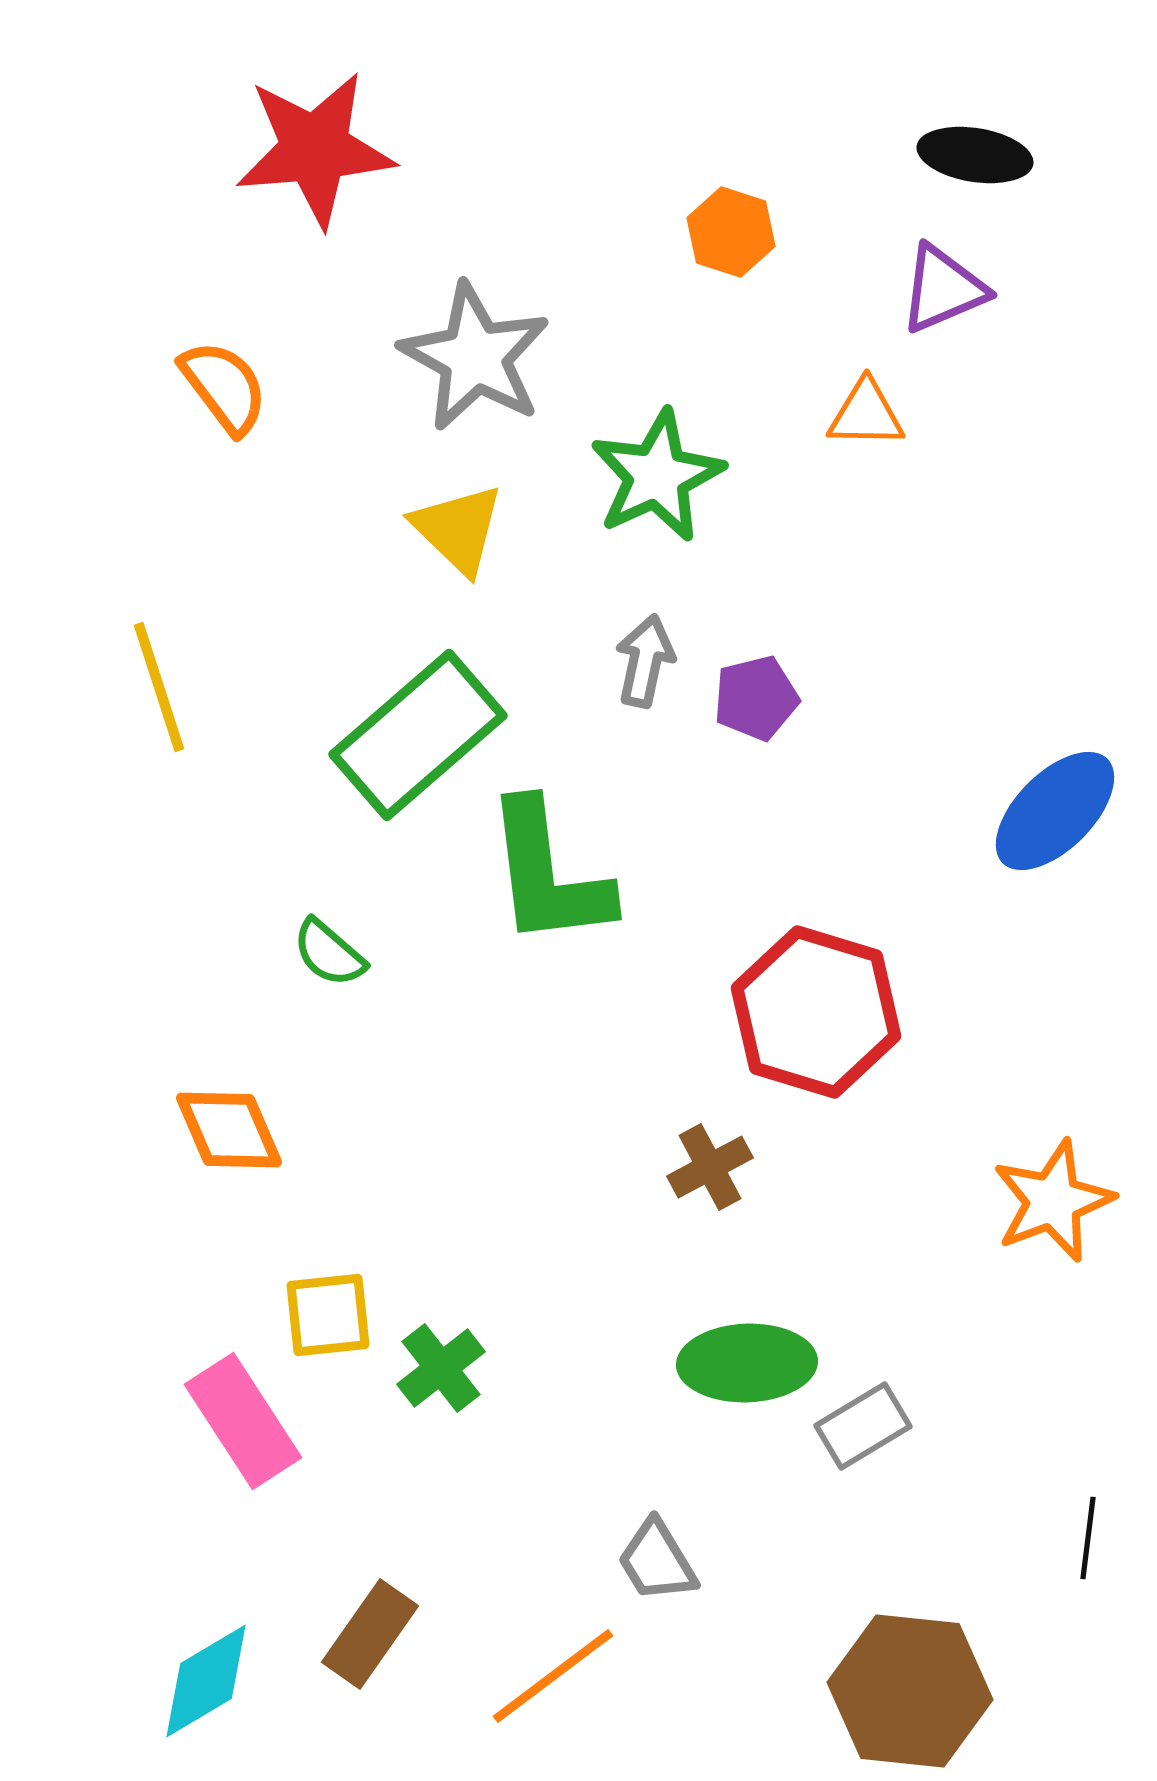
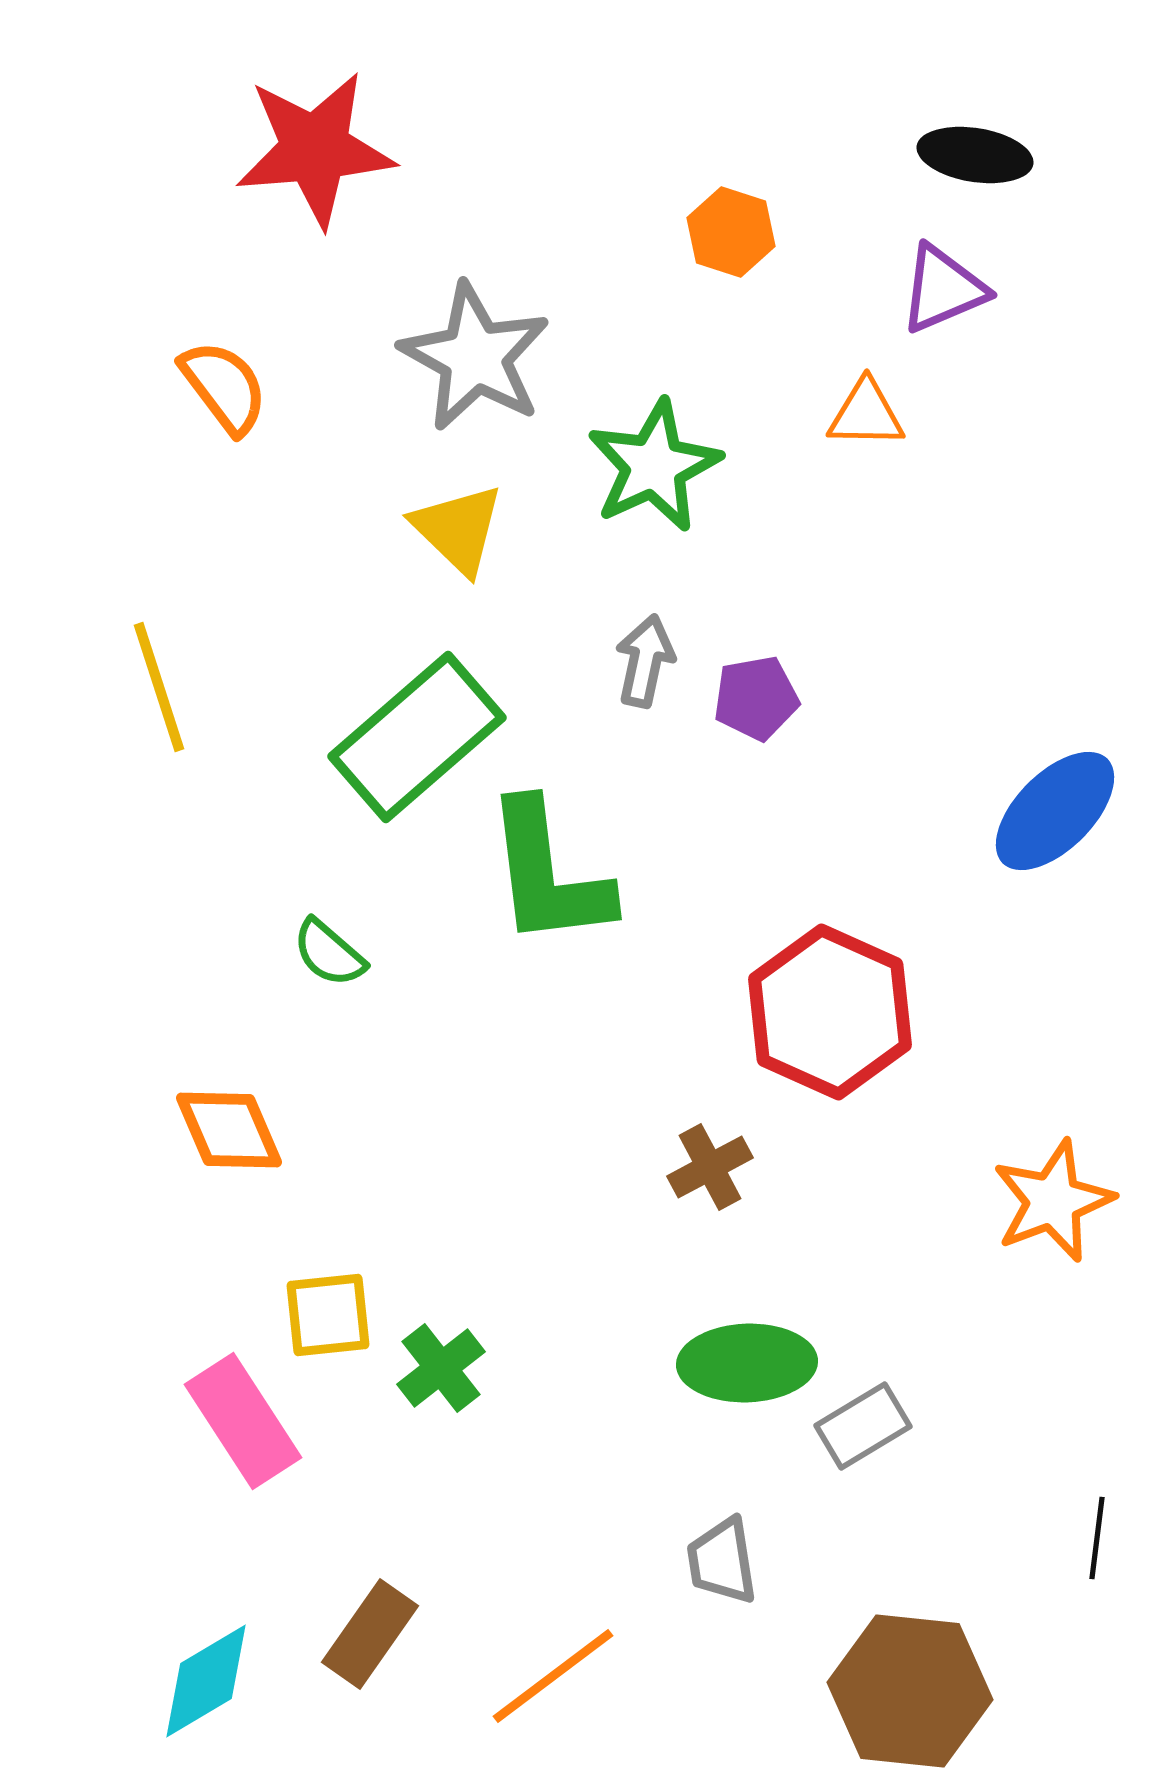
green star: moved 3 px left, 10 px up
purple pentagon: rotated 4 degrees clockwise
green rectangle: moved 1 px left, 2 px down
red hexagon: moved 14 px right; rotated 7 degrees clockwise
black line: moved 9 px right
gray trapezoid: moved 65 px right; rotated 22 degrees clockwise
